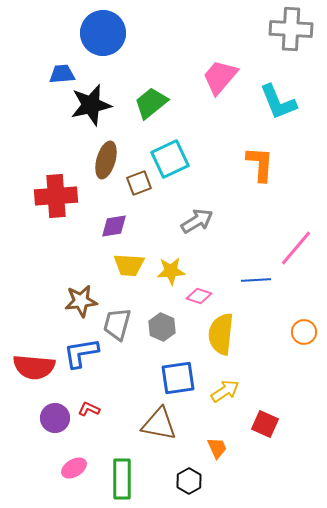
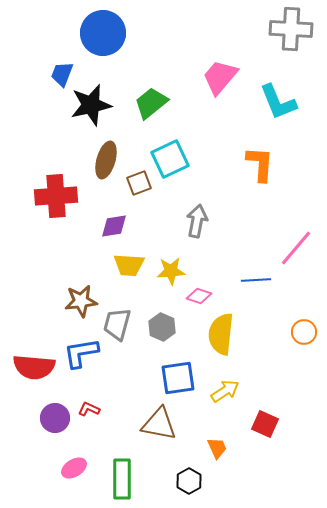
blue trapezoid: rotated 64 degrees counterclockwise
gray arrow: rotated 48 degrees counterclockwise
